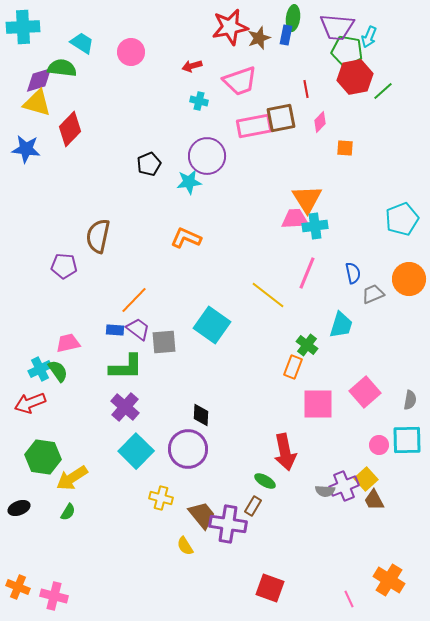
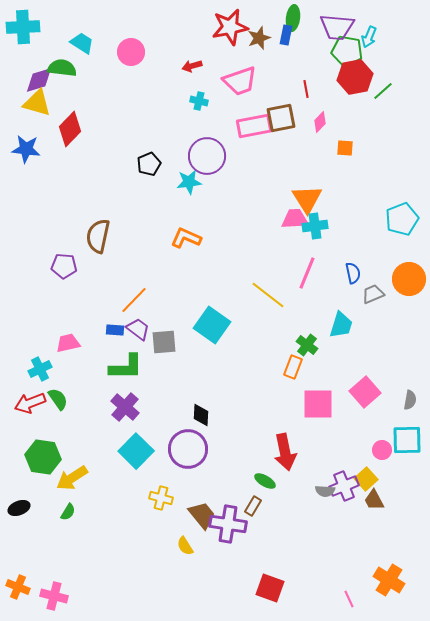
green semicircle at (58, 371): moved 28 px down
pink circle at (379, 445): moved 3 px right, 5 px down
